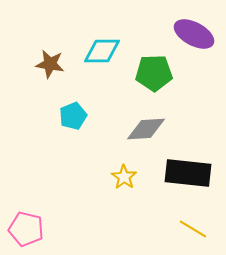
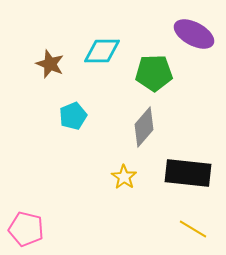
brown star: rotated 12 degrees clockwise
gray diamond: moved 2 px left, 2 px up; rotated 45 degrees counterclockwise
